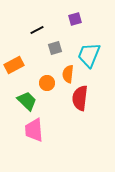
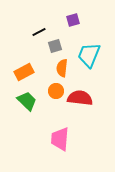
purple square: moved 2 px left, 1 px down
black line: moved 2 px right, 2 px down
gray square: moved 2 px up
orange rectangle: moved 10 px right, 7 px down
orange semicircle: moved 6 px left, 6 px up
orange circle: moved 9 px right, 8 px down
red semicircle: rotated 90 degrees clockwise
pink trapezoid: moved 26 px right, 9 px down; rotated 10 degrees clockwise
